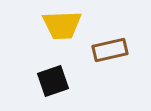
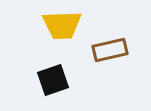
black square: moved 1 px up
